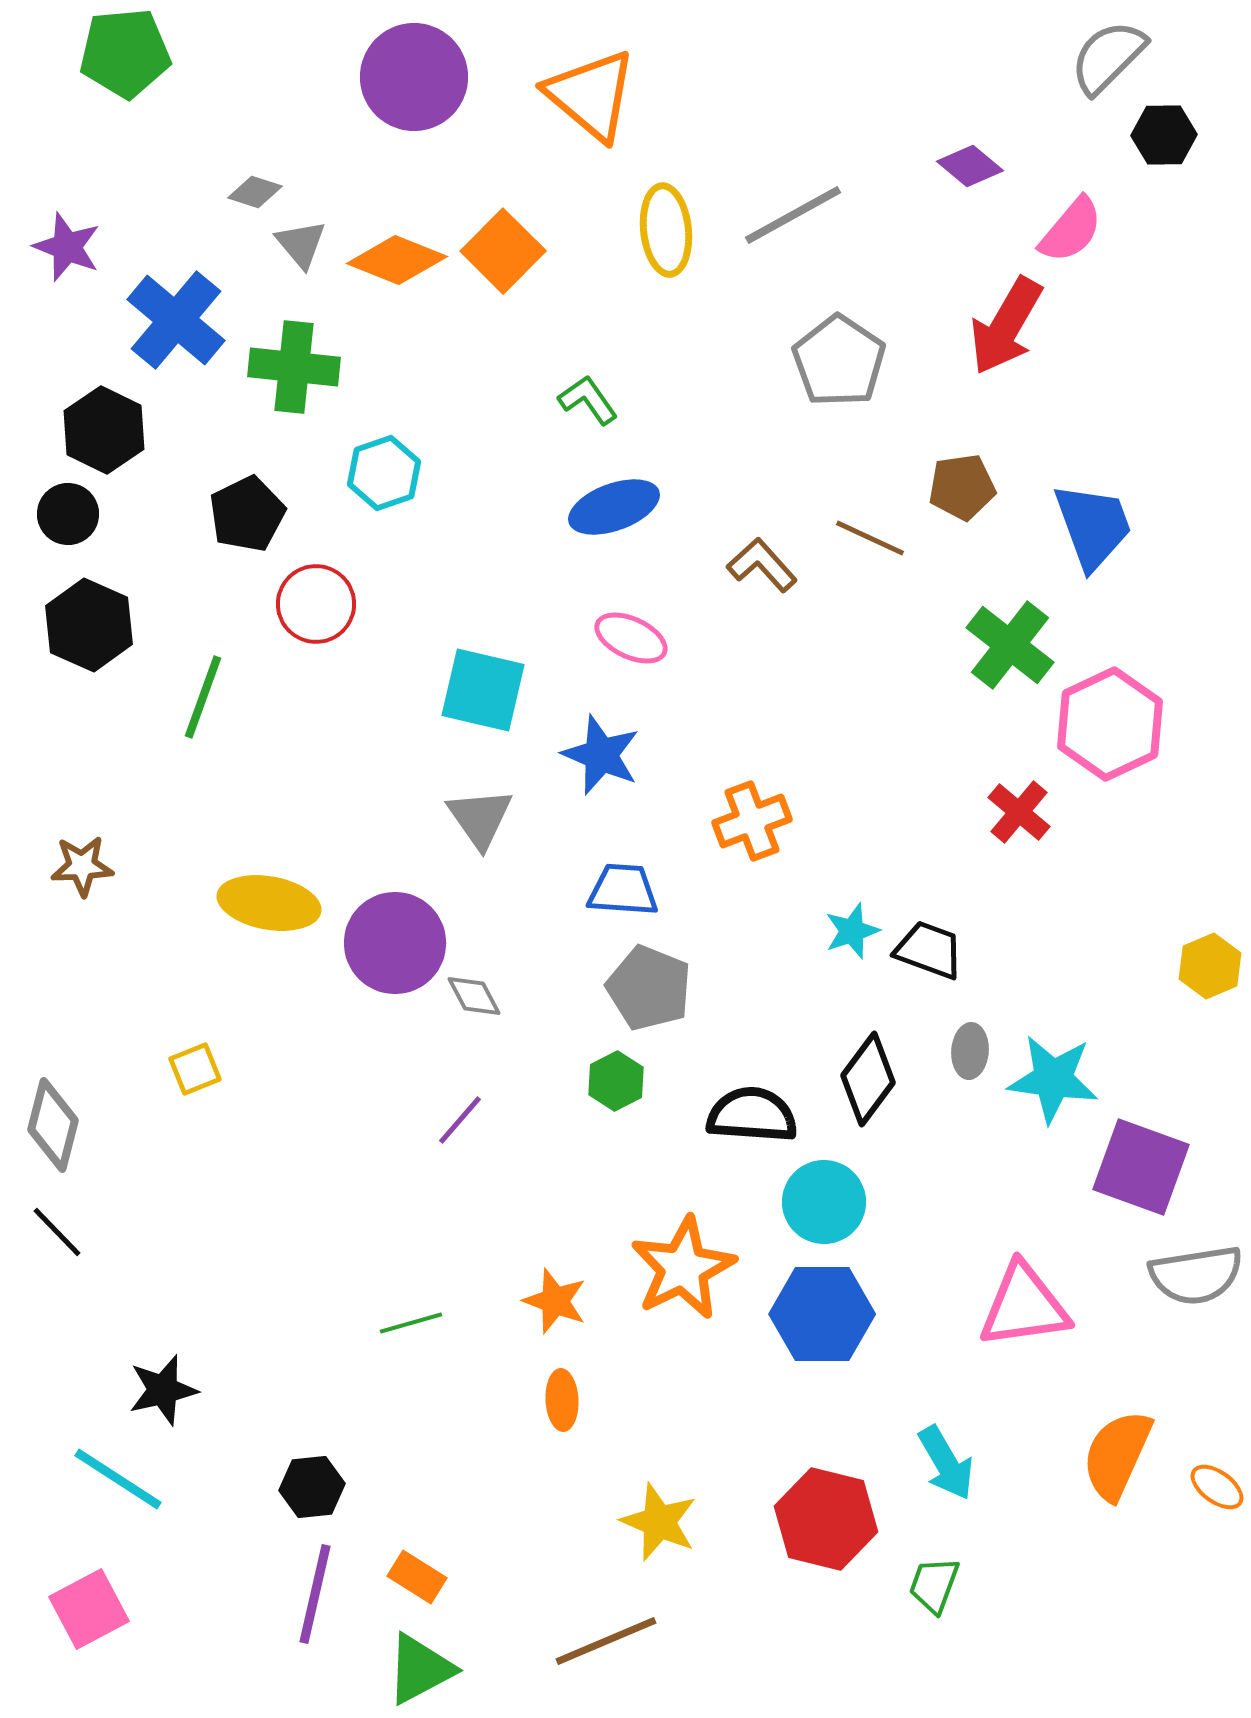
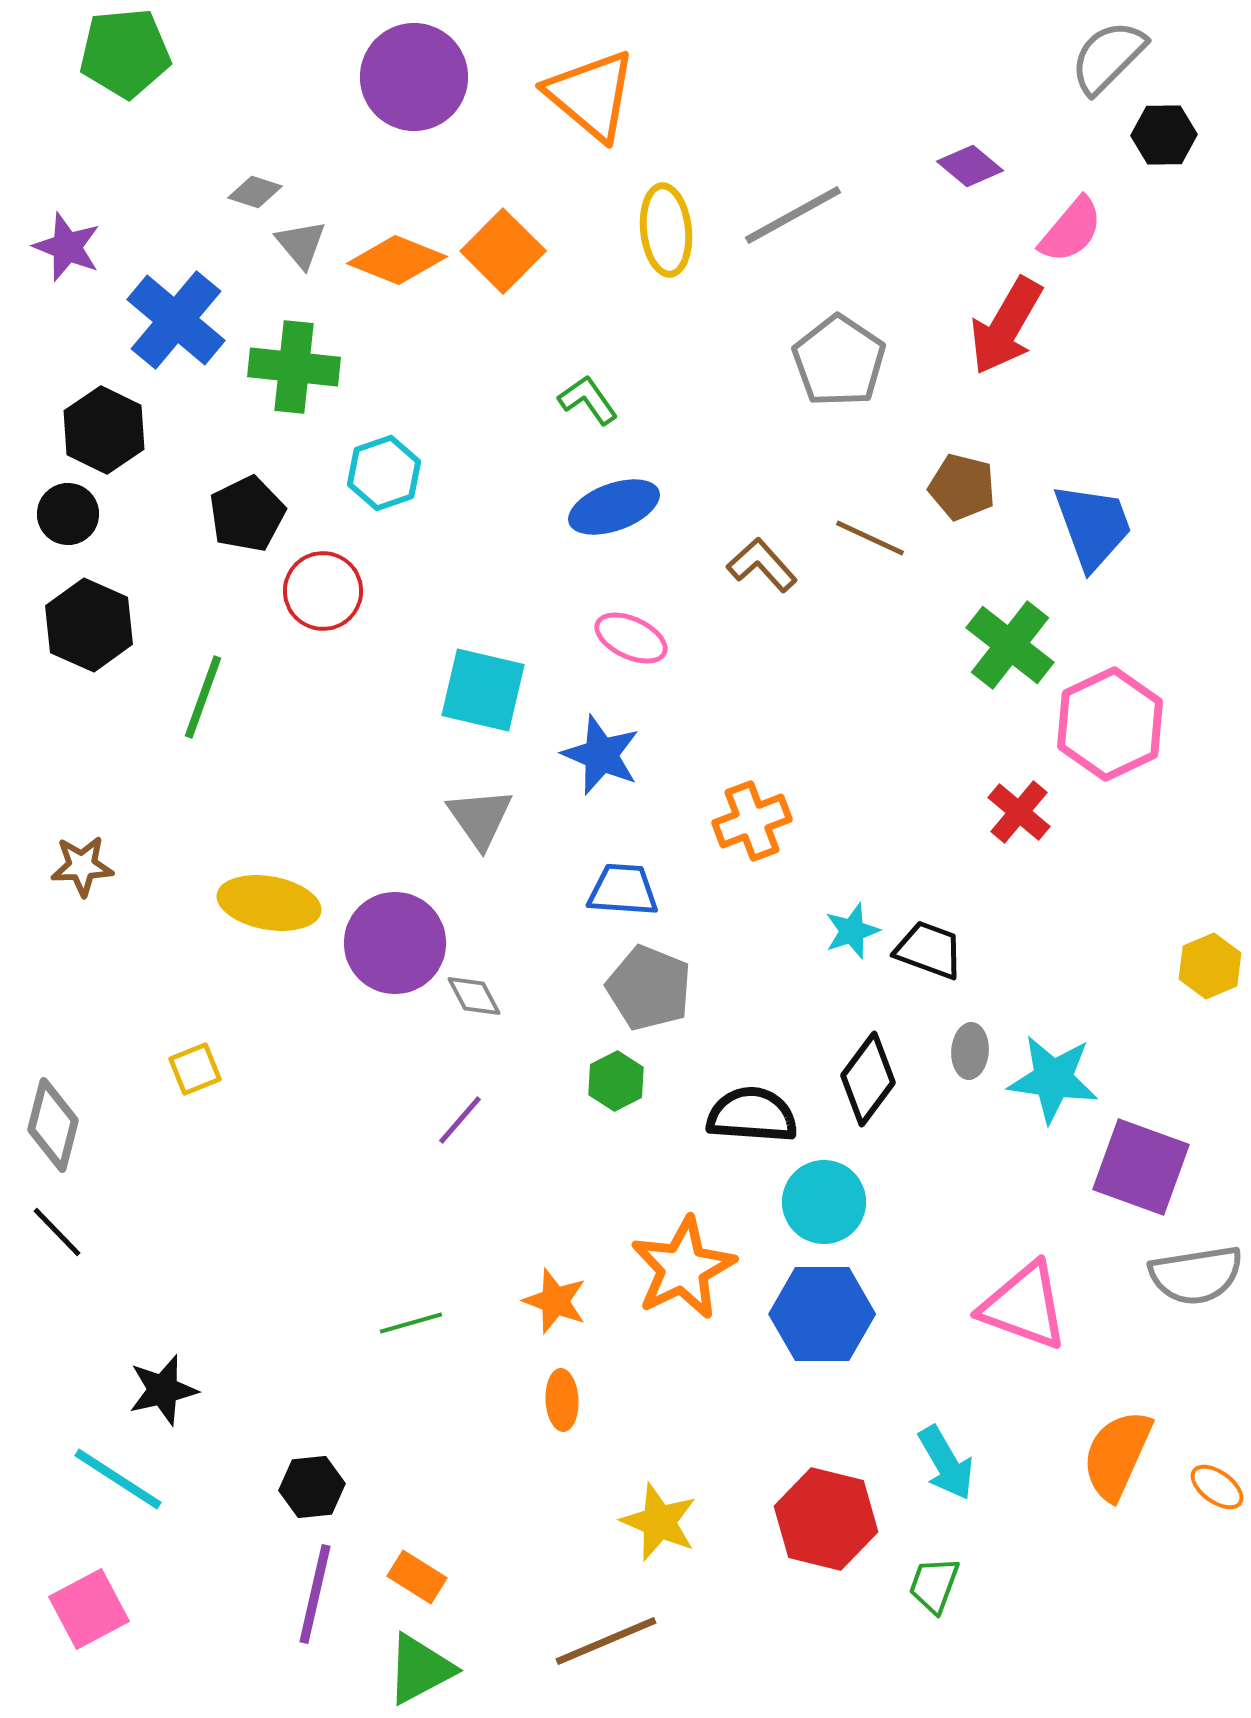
brown pentagon at (962, 487): rotated 22 degrees clockwise
red circle at (316, 604): moved 7 px right, 13 px up
pink triangle at (1024, 1306): rotated 28 degrees clockwise
